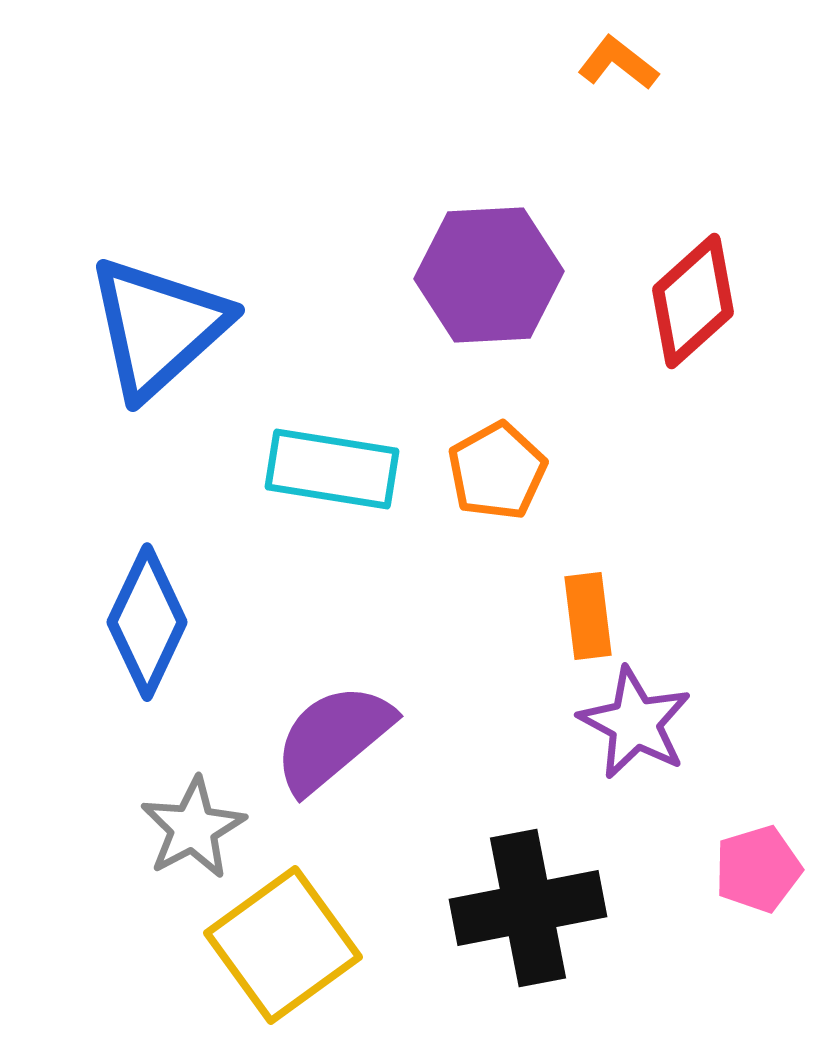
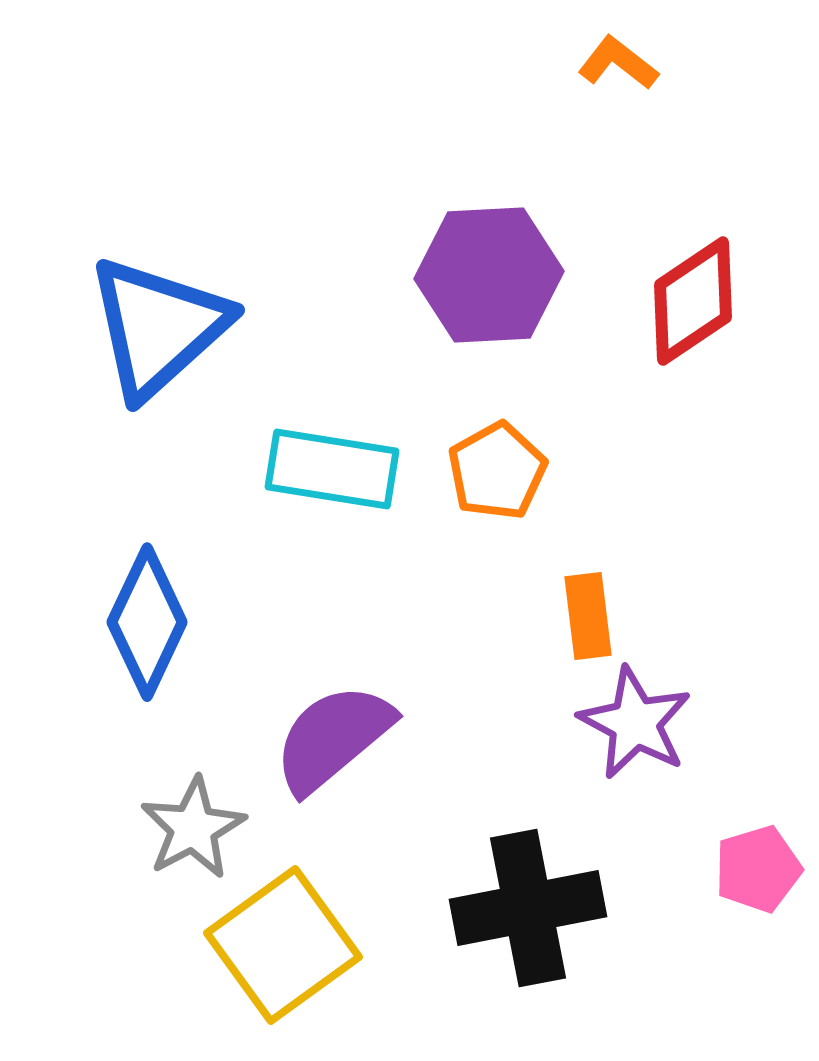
red diamond: rotated 8 degrees clockwise
